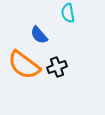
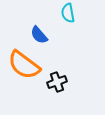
black cross: moved 15 px down
